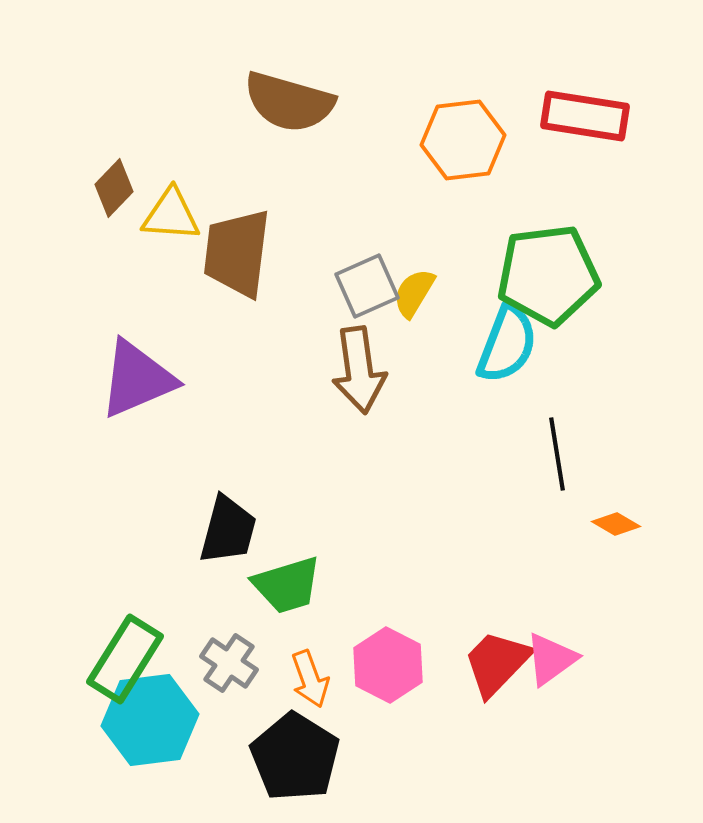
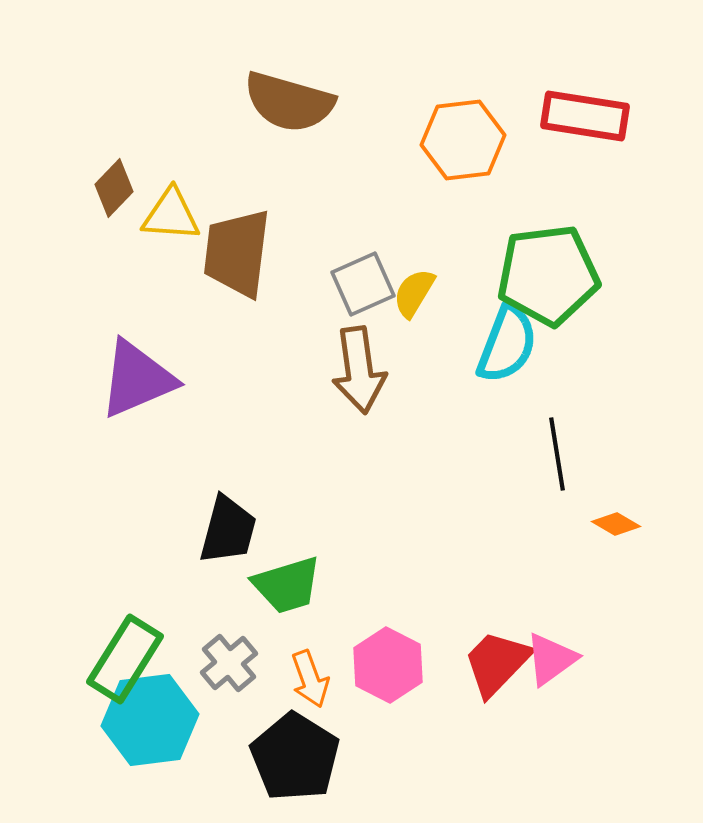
gray square: moved 4 px left, 2 px up
gray cross: rotated 16 degrees clockwise
